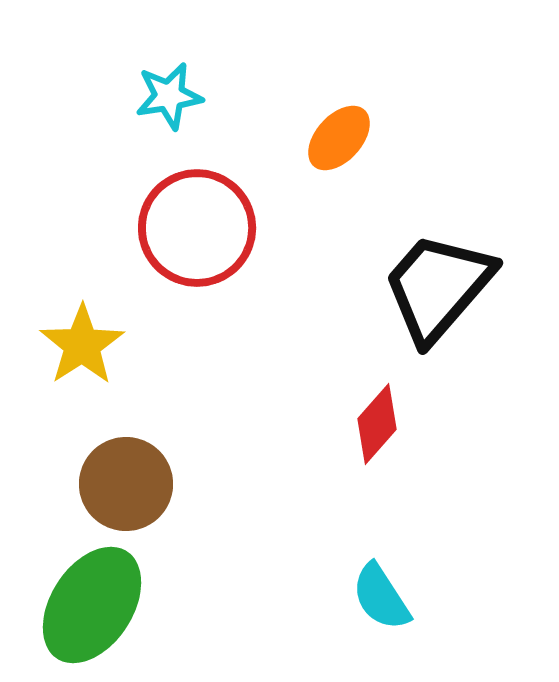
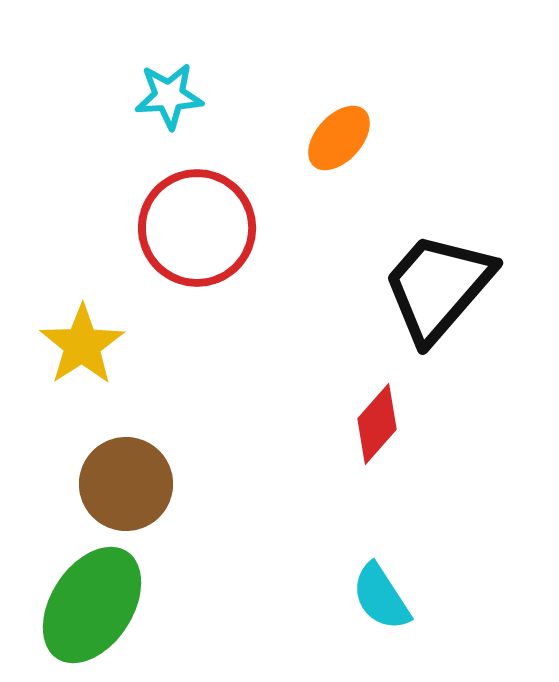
cyan star: rotated 6 degrees clockwise
